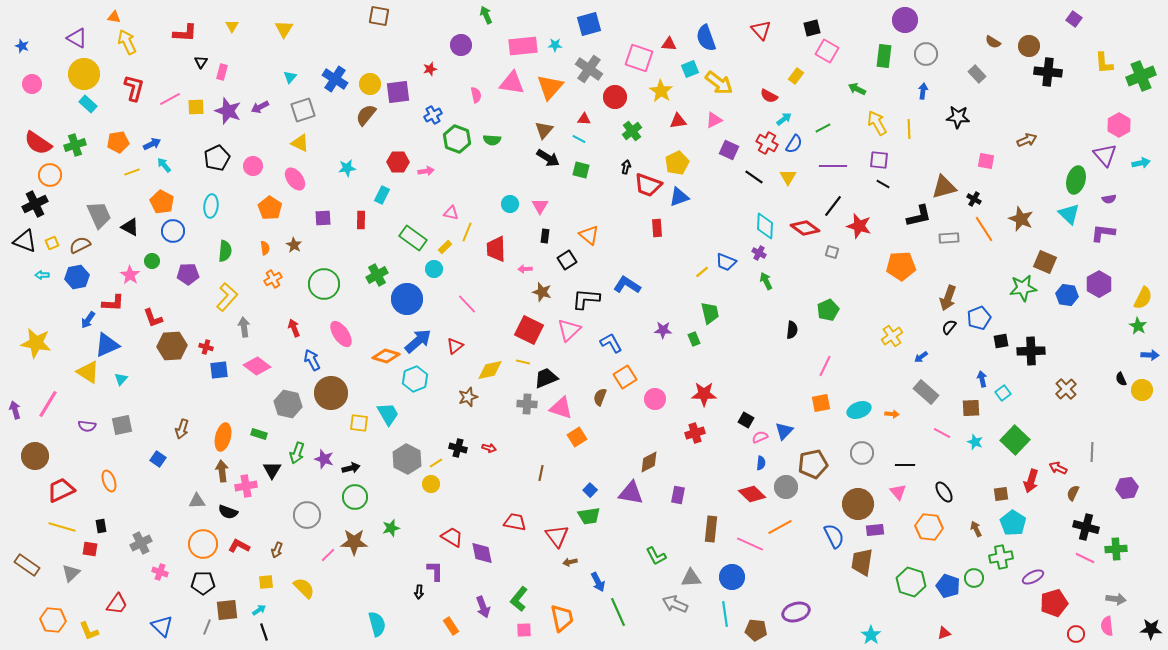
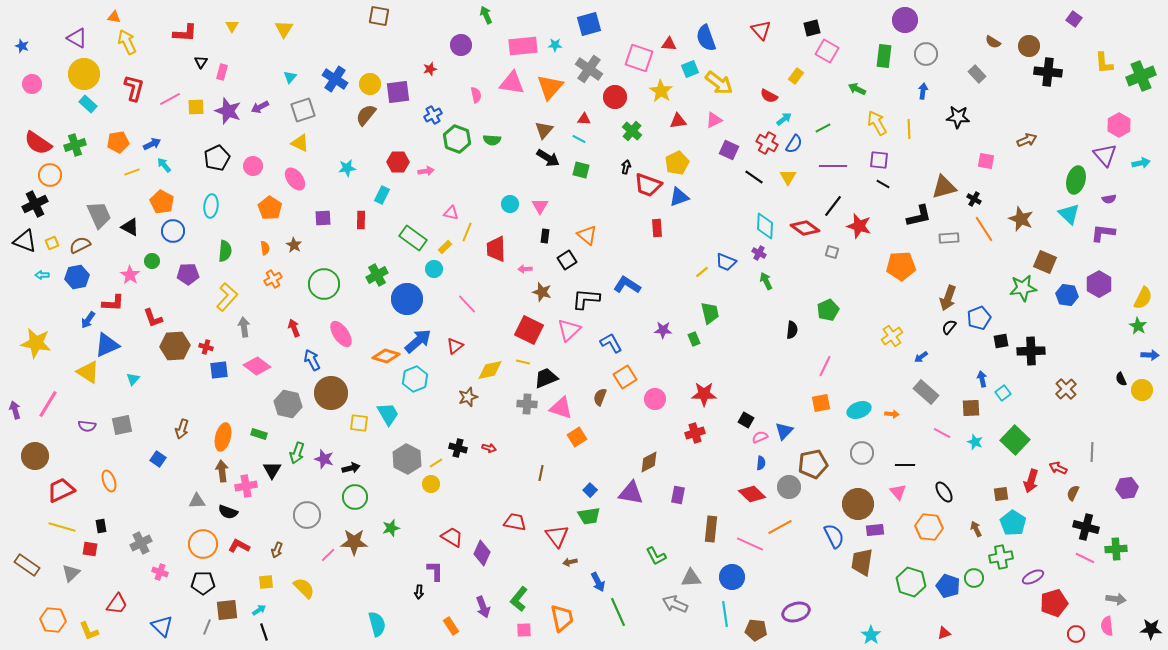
green cross at (632, 131): rotated 12 degrees counterclockwise
orange triangle at (589, 235): moved 2 px left
brown hexagon at (172, 346): moved 3 px right
cyan triangle at (121, 379): moved 12 px right
gray circle at (786, 487): moved 3 px right
purple diamond at (482, 553): rotated 35 degrees clockwise
